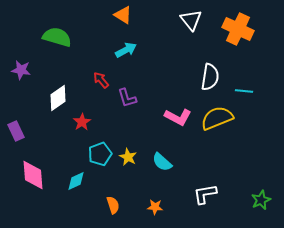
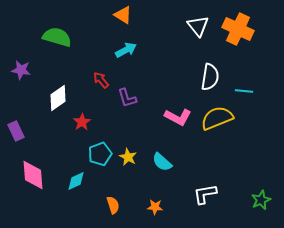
white triangle: moved 7 px right, 6 px down
